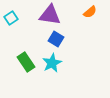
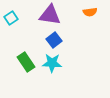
orange semicircle: rotated 32 degrees clockwise
blue square: moved 2 px left, 1 px down; rotated 21 degrees clockwise
cyan star: rotated 30 degrees clockwise
